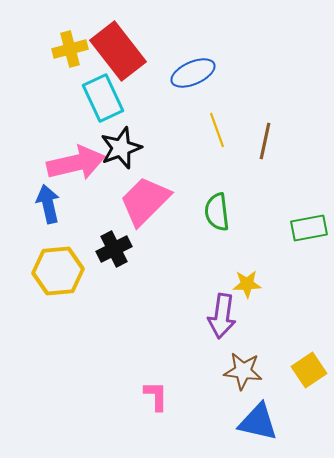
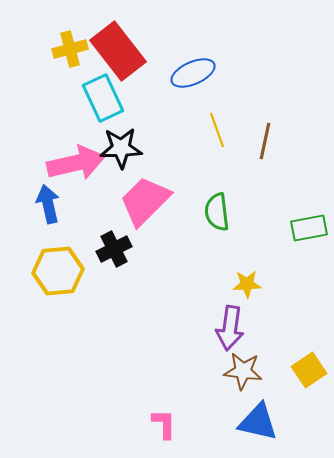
black star: rotated 18 degrees clockwise
purple arrow: moved 8 px right, 12 px down
pink L-shape: moved 8 px right, 28 px down
